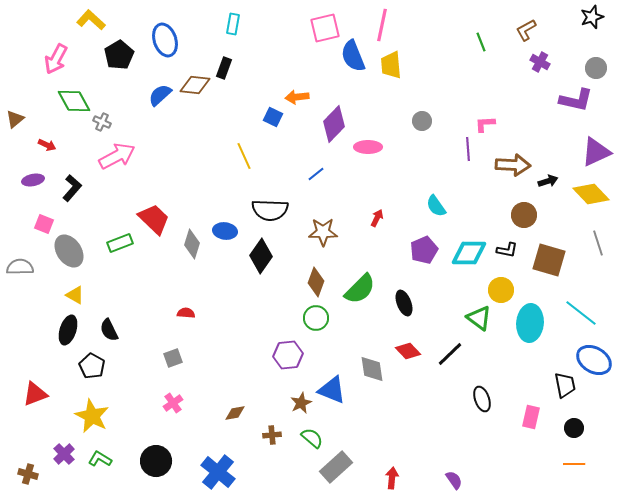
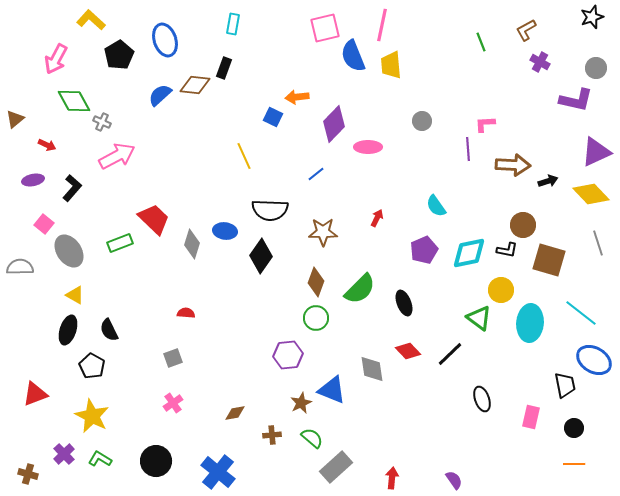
brown circle at (524, 215): moved 1 px left, 10 px down
pink square at (44, 224): rotated 18 degrees clockwise
cyan diamond at (469, 253): rotated 12 degrees counterclockwise
